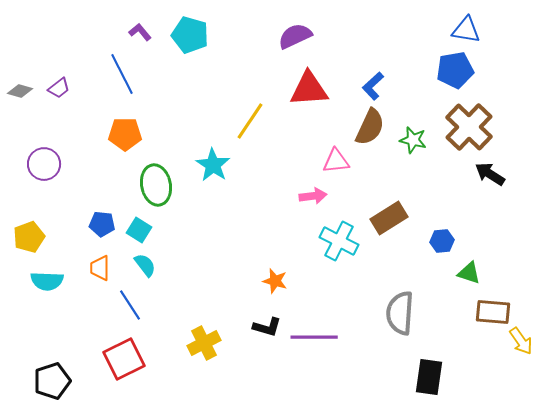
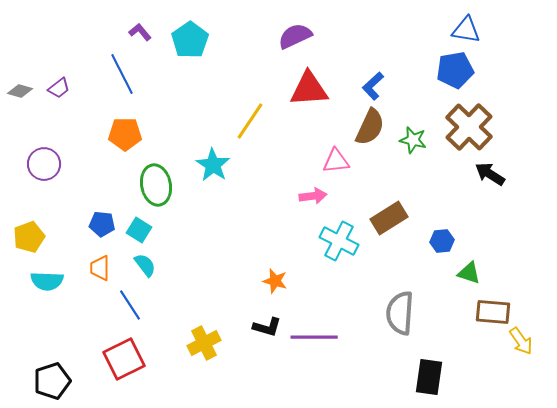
cyan pentagon at (190, 35): moved 5 px down; rotated 21 degrees clockwise
